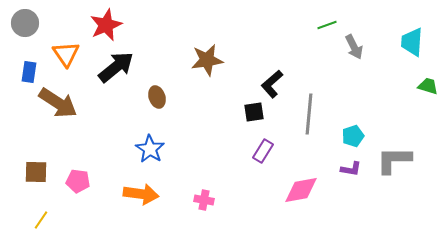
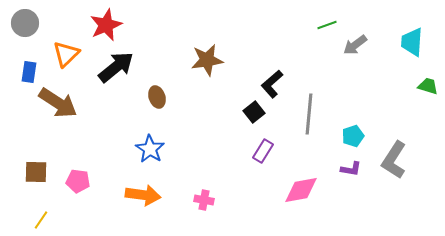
gray arrow: moved 1 px right, 2 px up; rotated 80 degrees clockwise
orange triangle: rotated 20 degrees clockwise
black square: rotated 30 degrees counterclockwise
gray L-shape: rotated 57 degrees counterclockwise
orange arrow: moved 2 px right, 1 px down
